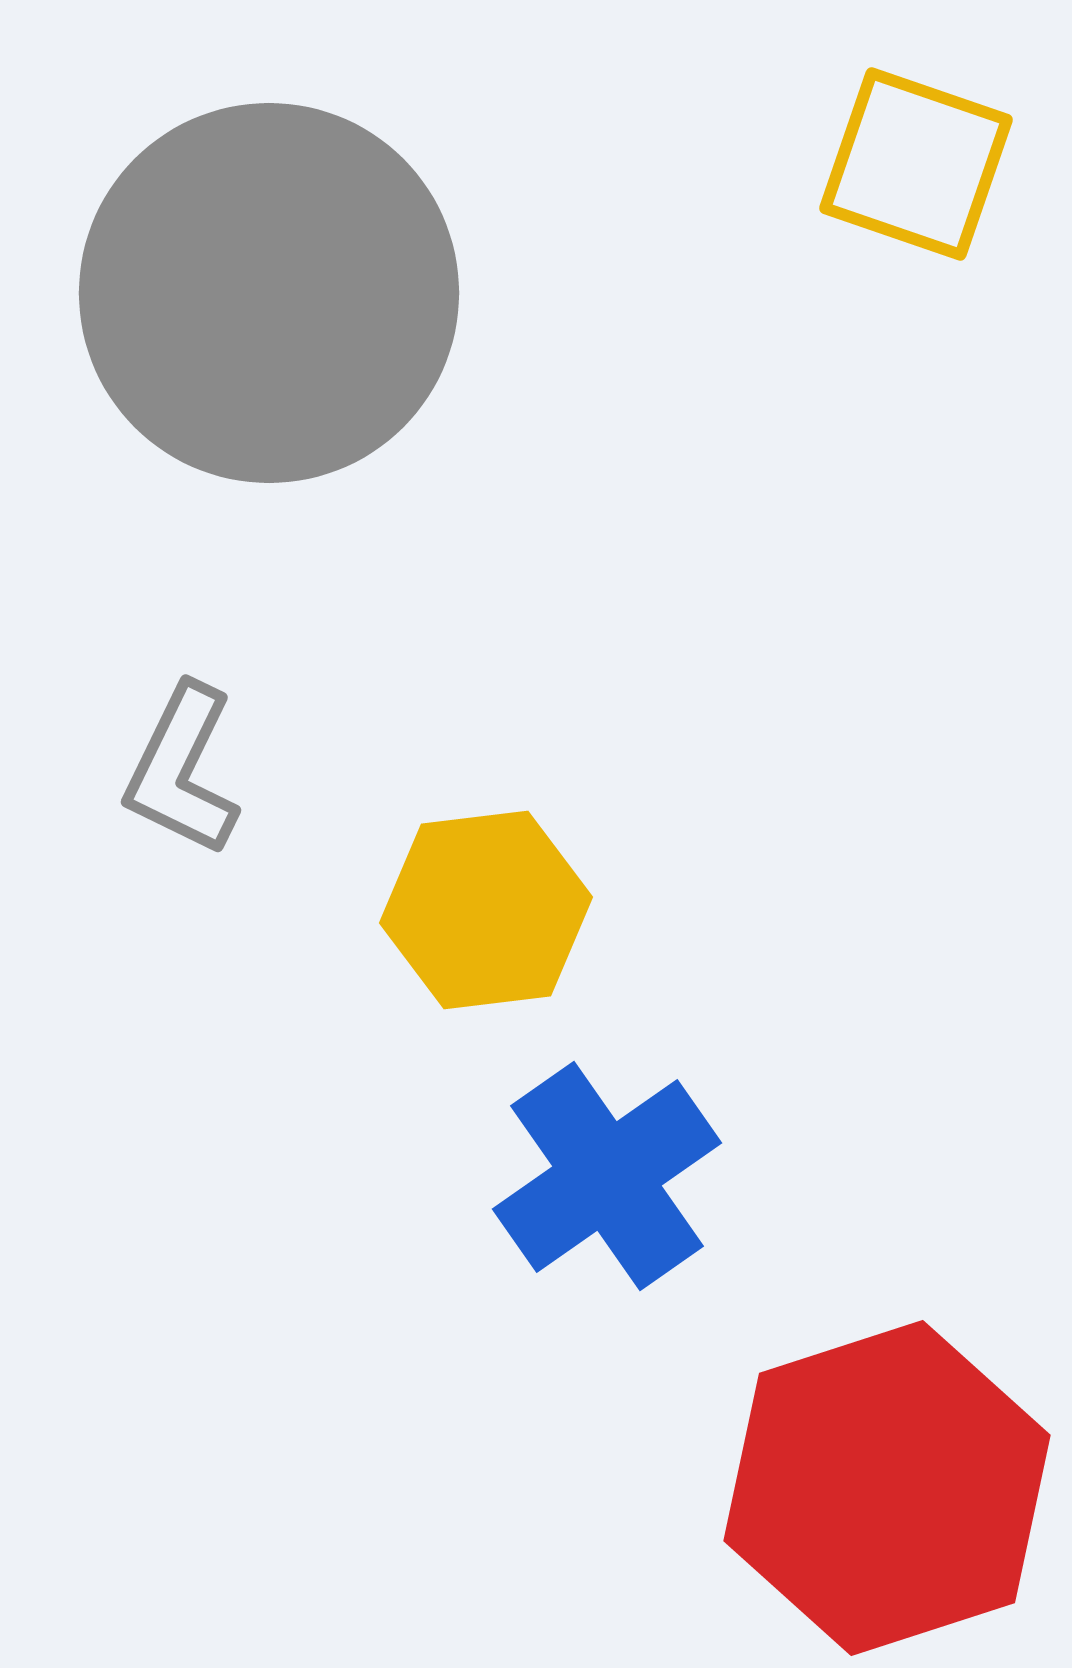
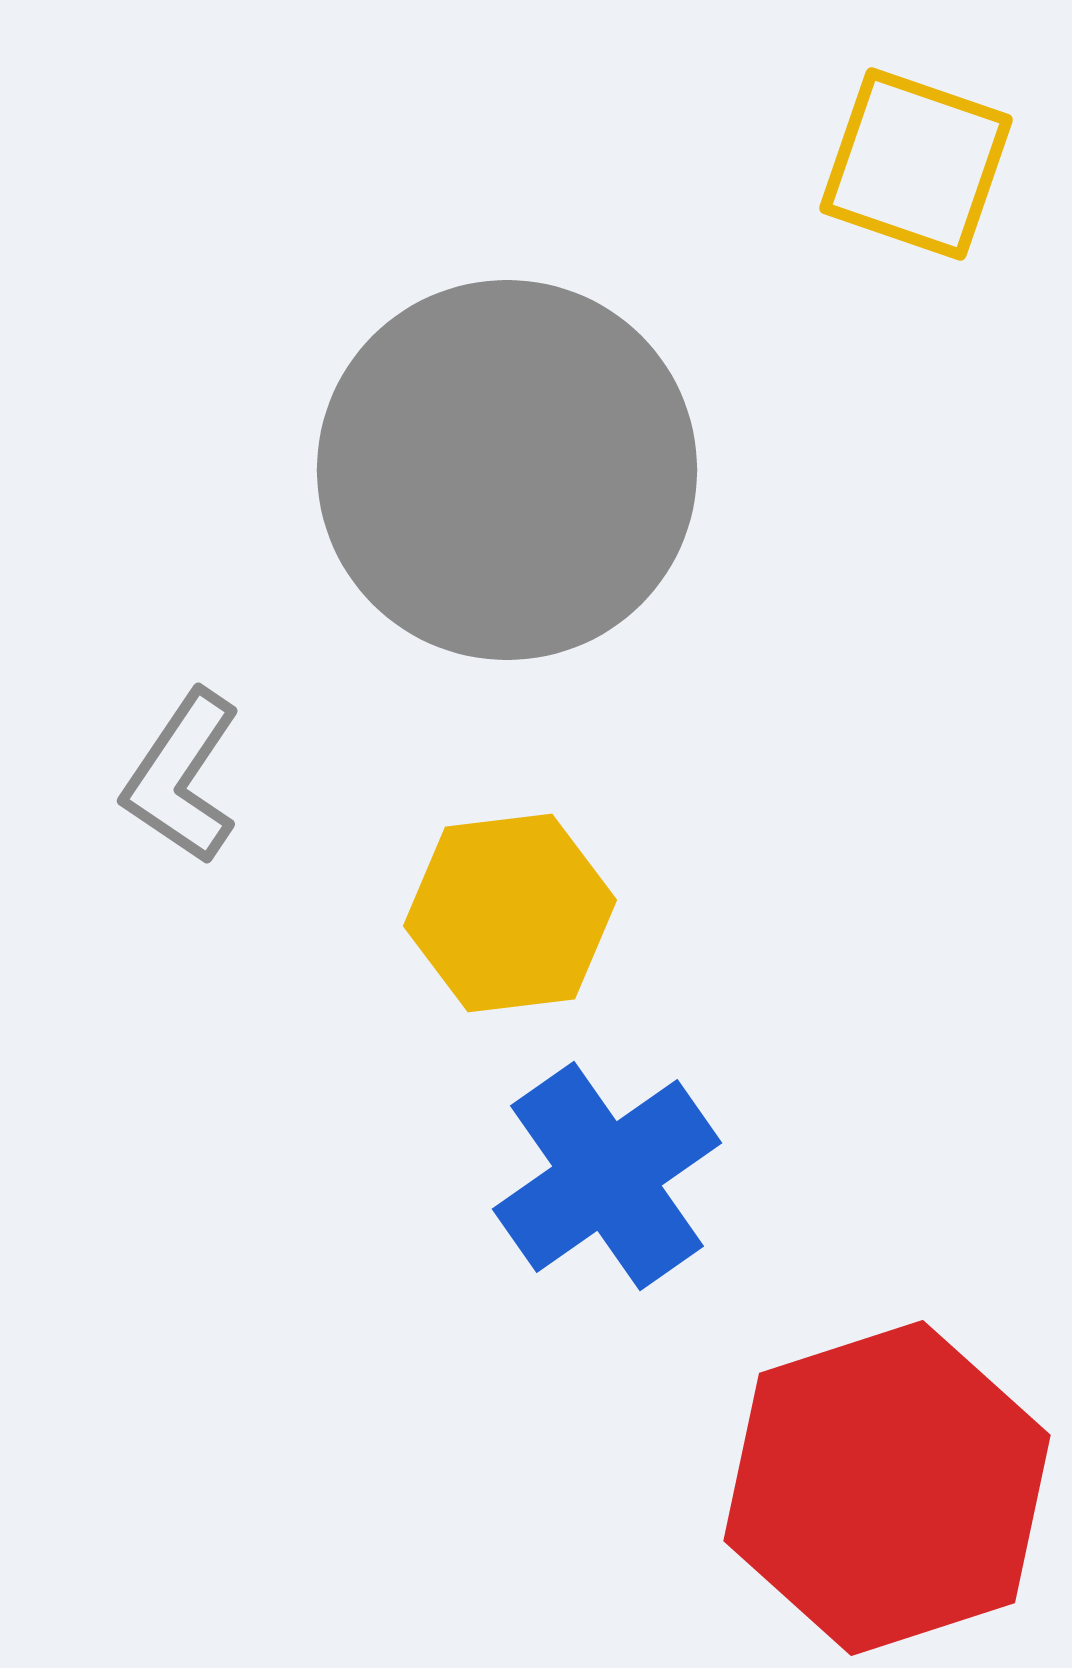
gray circle: moved 238 px right, 177 px down
gray L-shape: moved 7 px down; rotated 8 degrees clockwise
yellow hexagon: moved 24 px right, 3 px down
